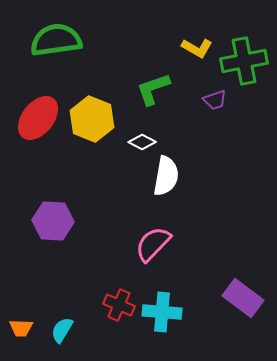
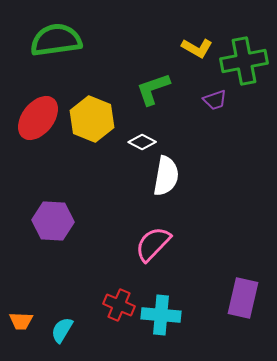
purple rectangle: rotated 66 degrees clockwise
cyan cross: moved 1 px left, 3 px down
orange trapezoid: moved 7 px up
